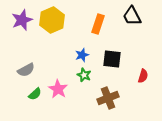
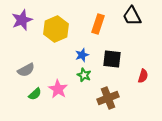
yellow hexagon: moved 4 px right, 9 px down
